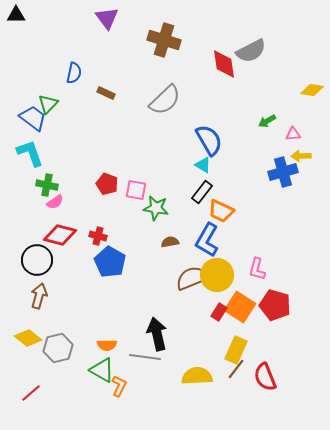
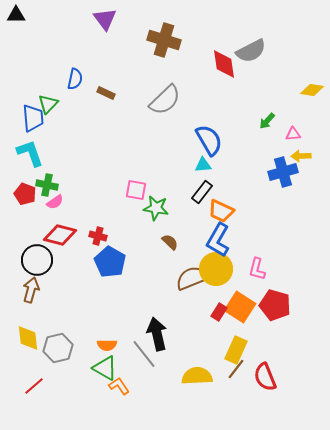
purple triangle at (107, 18): moved 2 px left, 1 px down
blue semicircle at (74, 73): moved 1 px right, 6 px down
blue trapezoid at (33, 118): rotated 48 degrees clockwise
green arrow at (267, 121): rotated 18 degrees counterclockwise
cyan triangle at (203, 165): rotated 36 degrees counterclockwise
red pentagon at (107, 184): moved 82 px left, 10 px down
blue L-shape at (207, 240): moved 11 px right
brown semicircle at (170, 242): rotated 54 degrees clockwise
yellow circle at (217, 275): moved 1 px left, 6 px up
brown arrow at (39, 296): moved 8 px left, 6 px up
yellow diamond at (28, 338): rotated 44 degrees clockwise
gray line at (145, 357): moved 1 px left, 3 px up; rotated 44 degrees clockwise
green triangle at (102, 370): moved 3 px right, 2 px up
orange L-shape at (119, 386): rotated 60 degrees counterclockwise
red line at (31, 393): moved 3 px right, 7 px up
